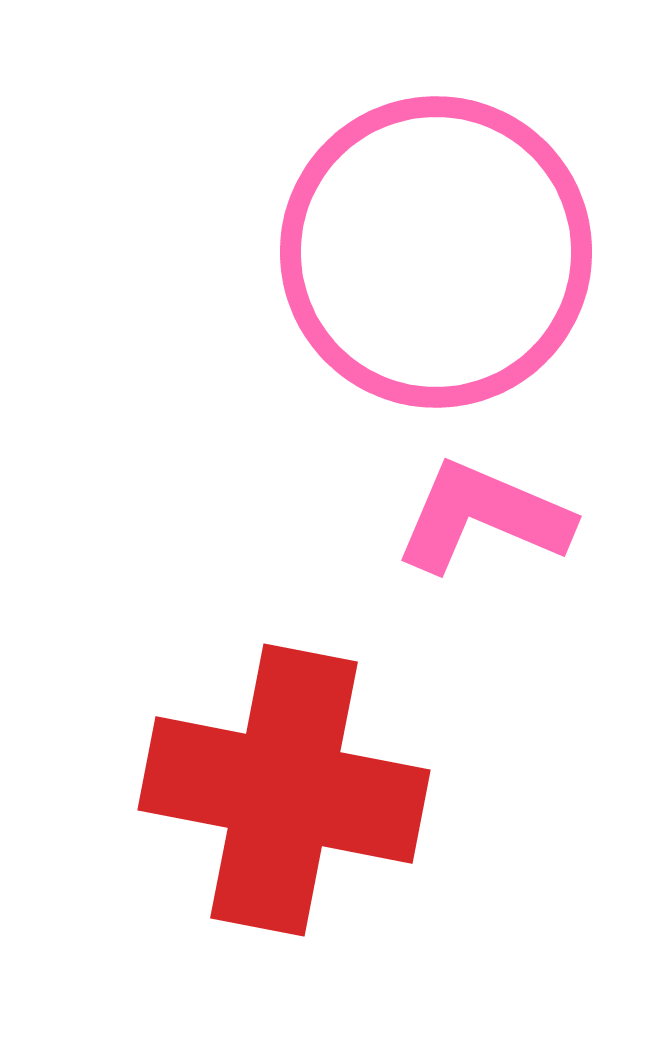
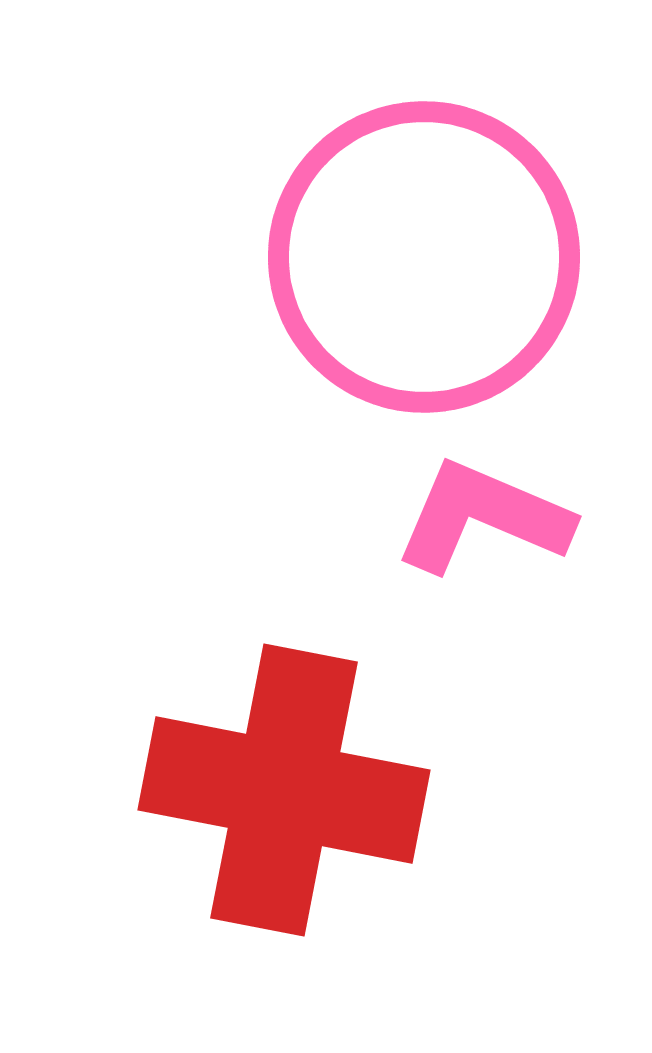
pink circle: moved 12 px left, 5 px down
